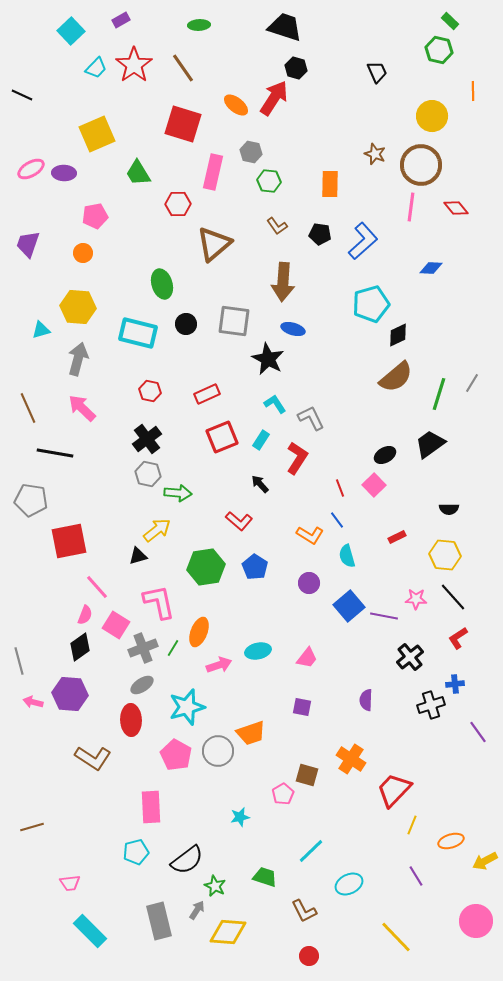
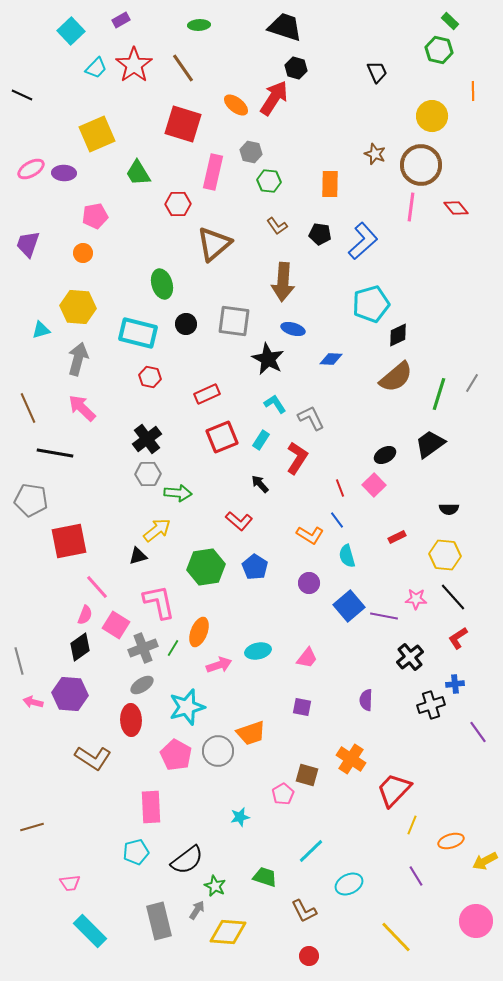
blue diamond at (431, 268): moved 100 px left, 91 px down
red hexagon at (150, 391): moved 14 px up
gray hexagon at (148, 474): rotated 15 degrees counterclockwise
